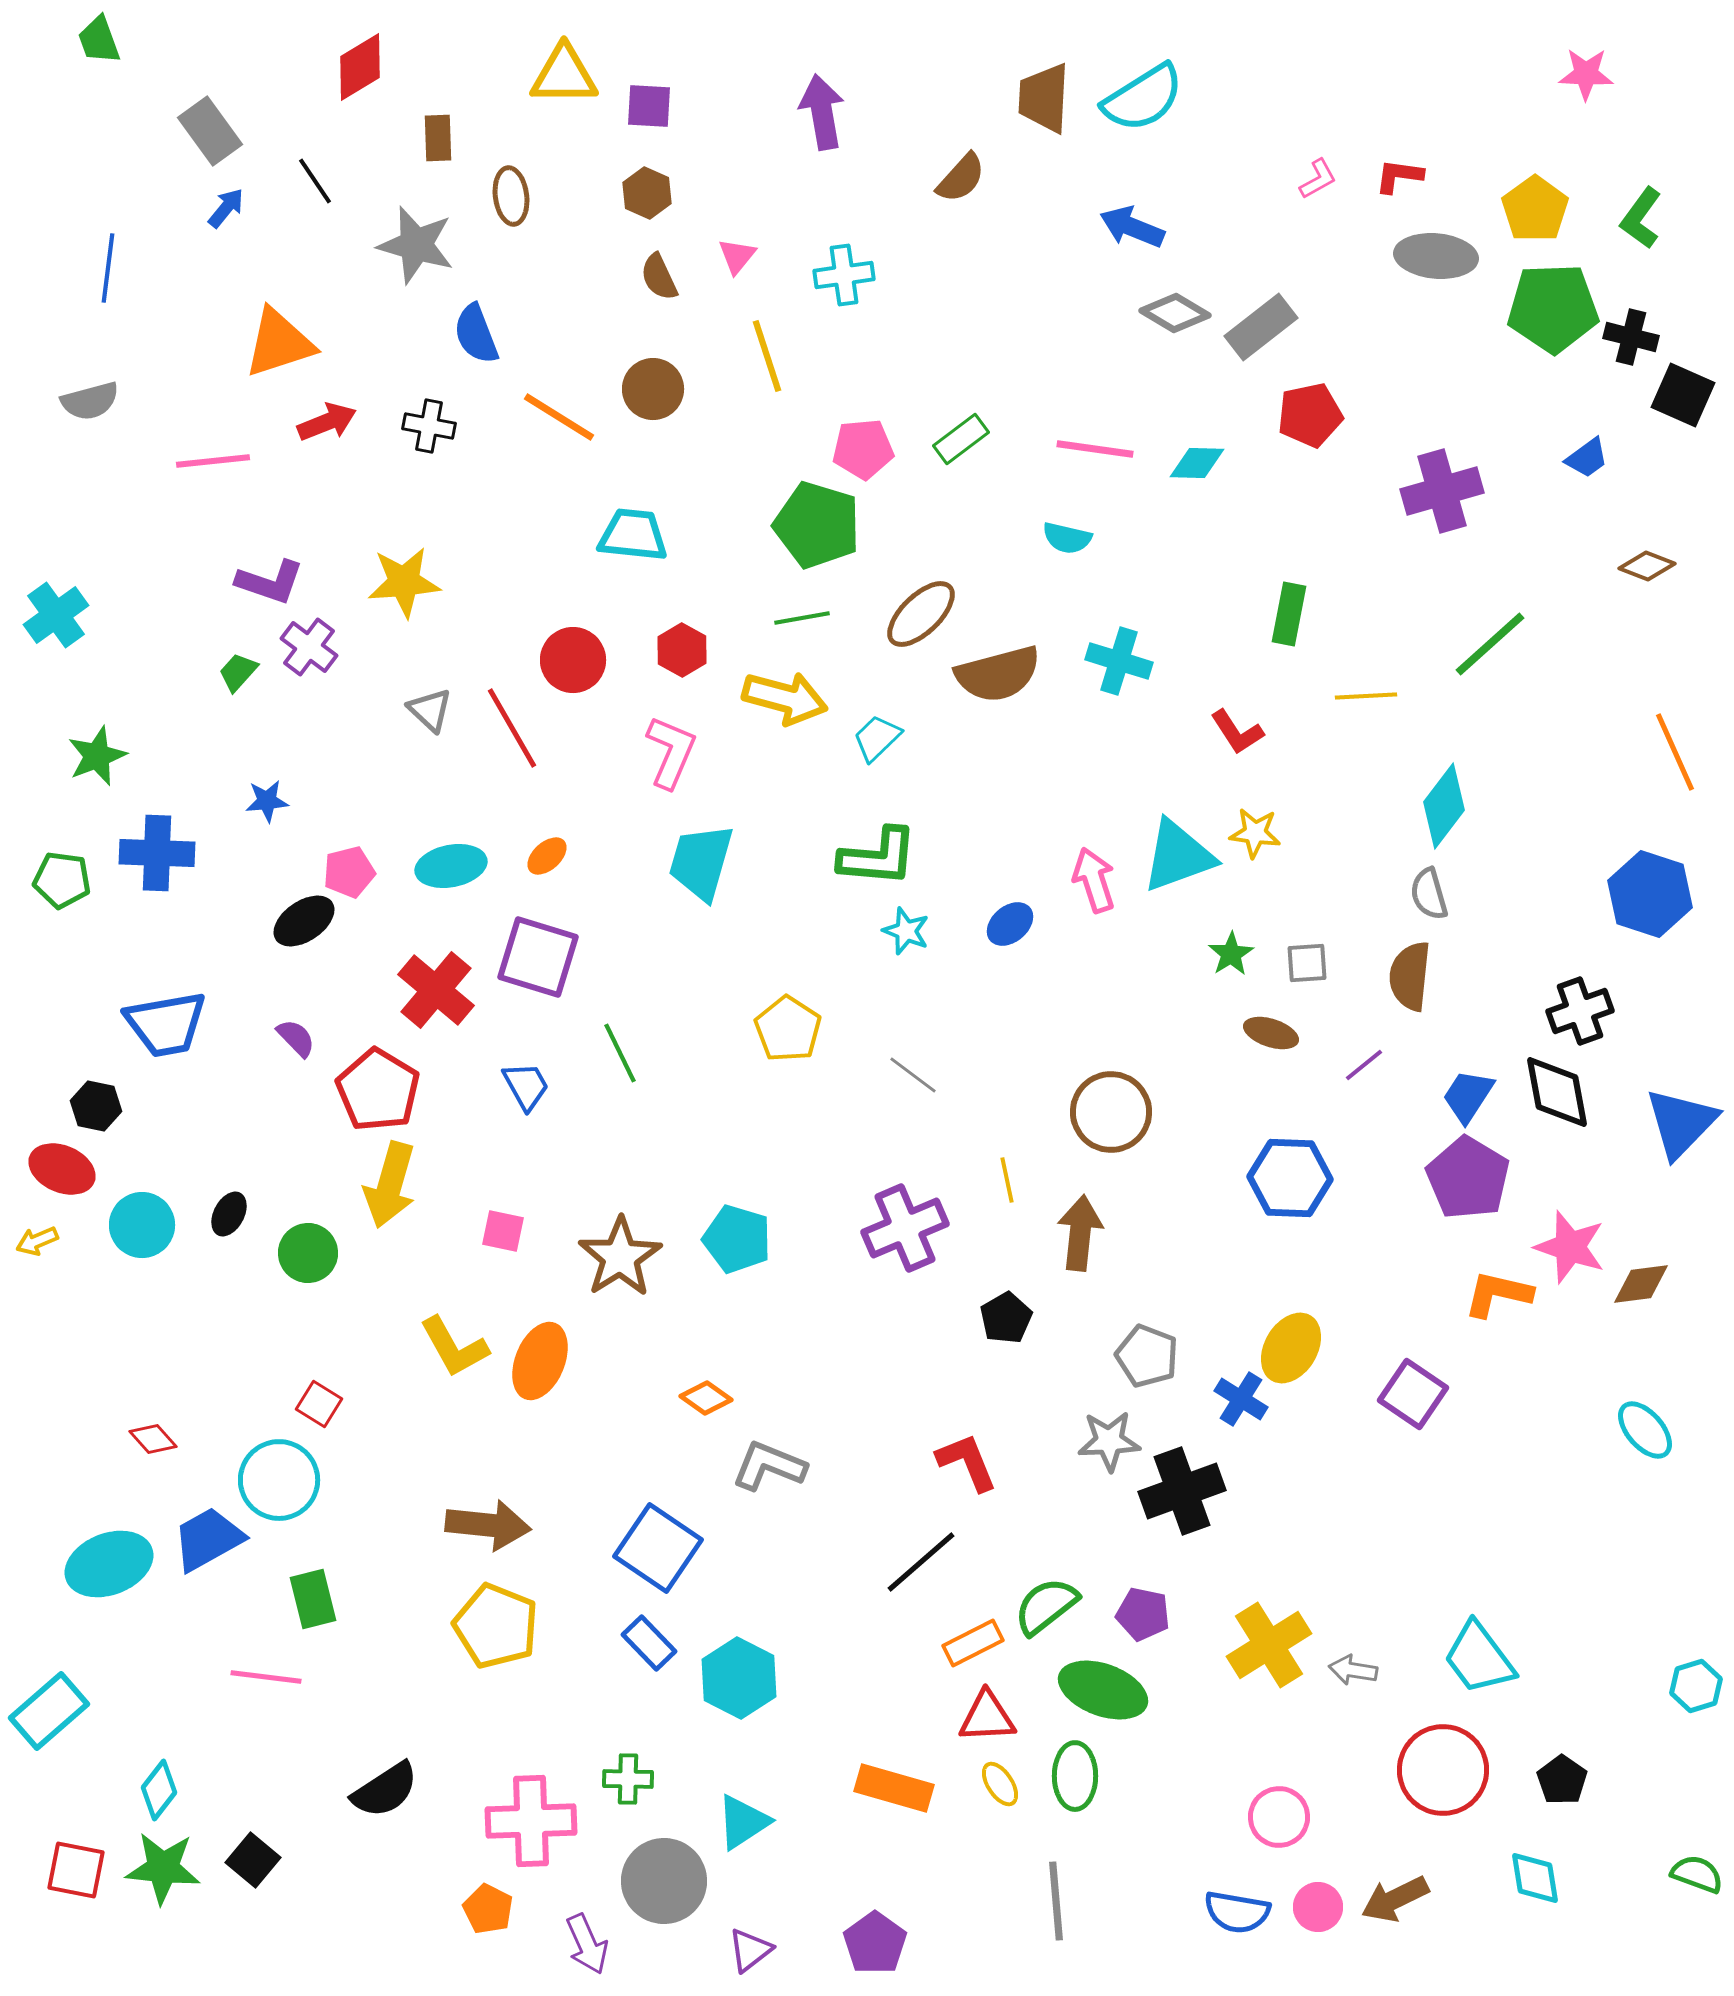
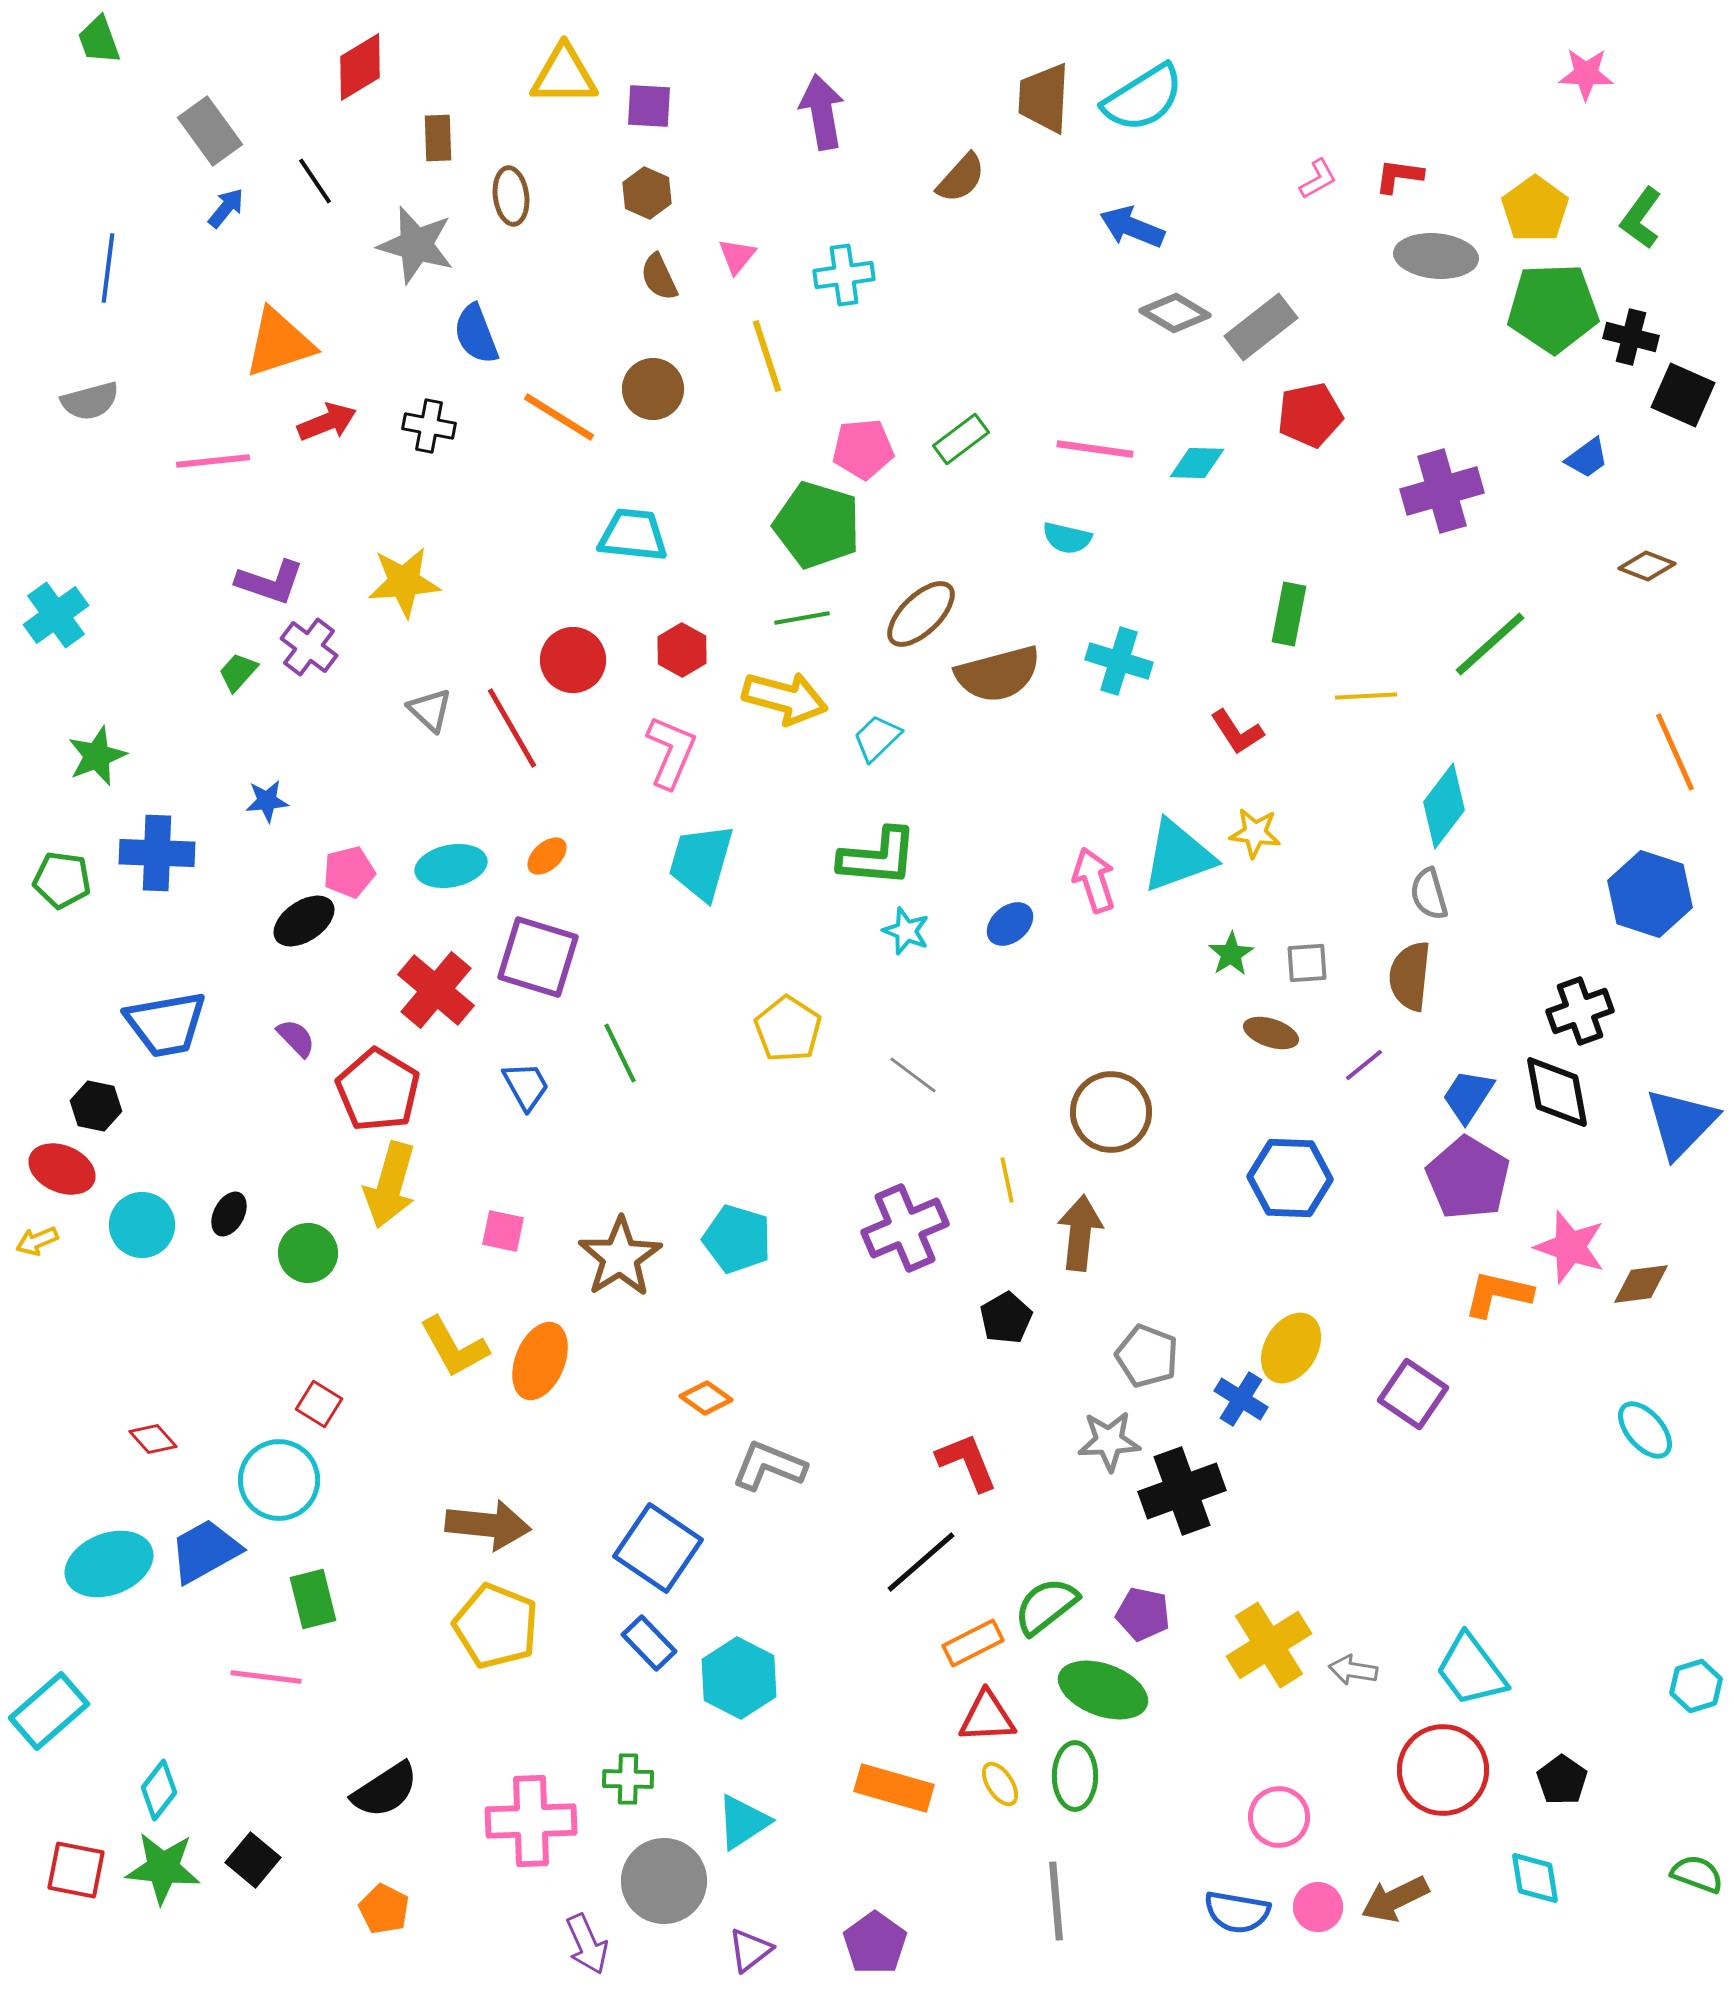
blue trapezoid at (208, 1539): moved 3 px left, 12 px down
cyan trapezoid at (1479, 1658): moved 8 px left, 12 px down
orange pentagon at (488, 1909): moved 104 px left
